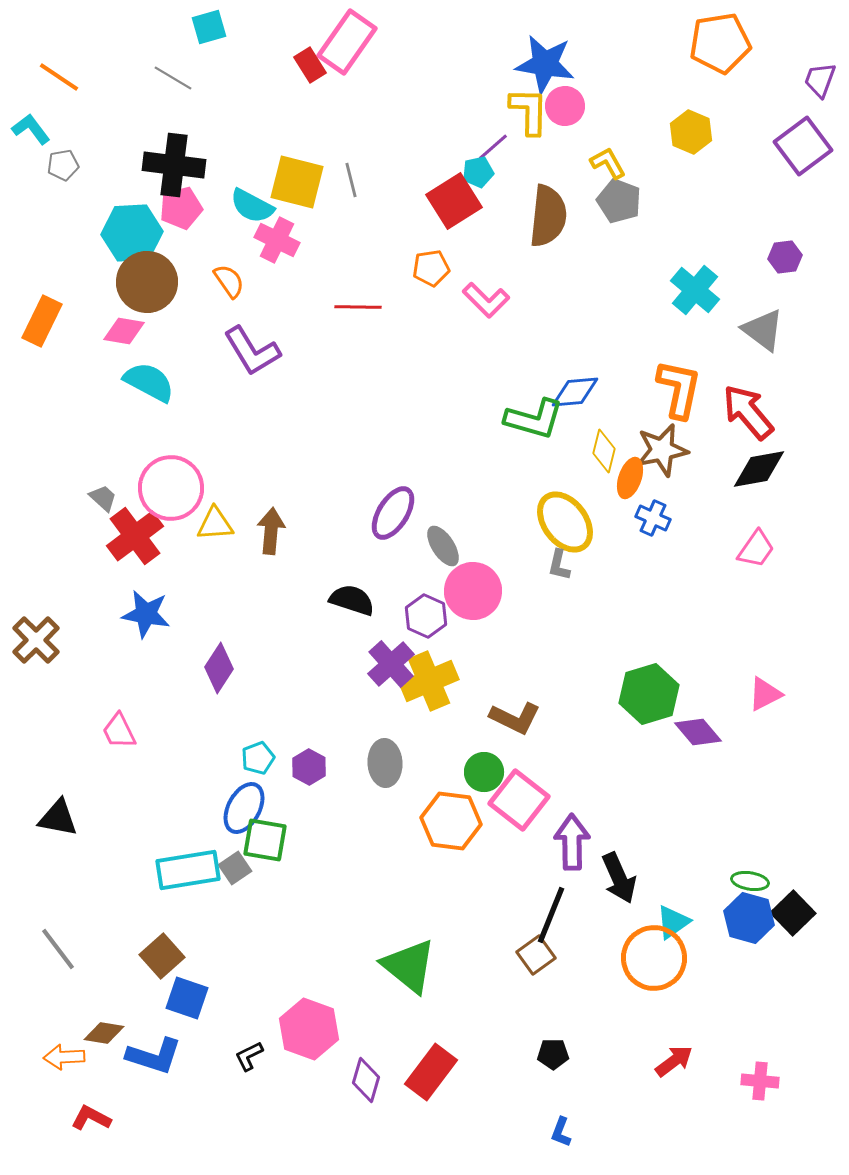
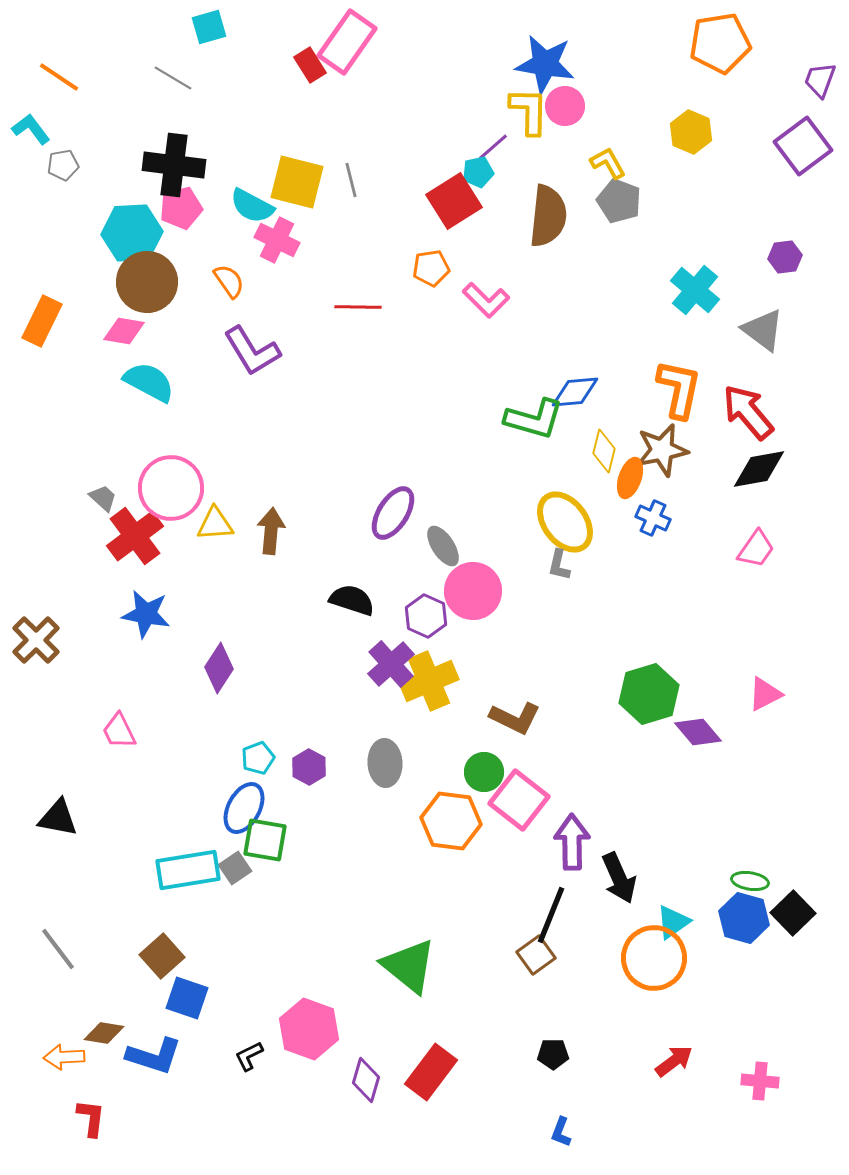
blue hexagon at (749, 918): moved 5 px left
red L-shape at (91, 1118): rotated 69 degrees clockwise
